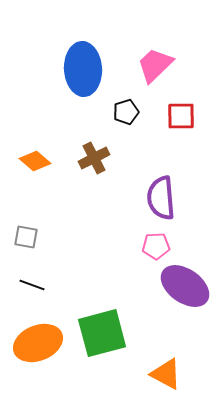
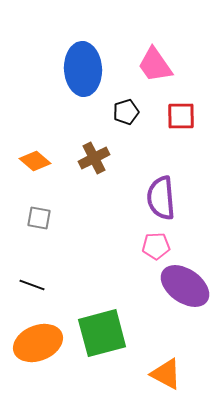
pink trapezoid: rotated 81 degrees counterclockwise
gray square: moved 13 px right, 19 px up
